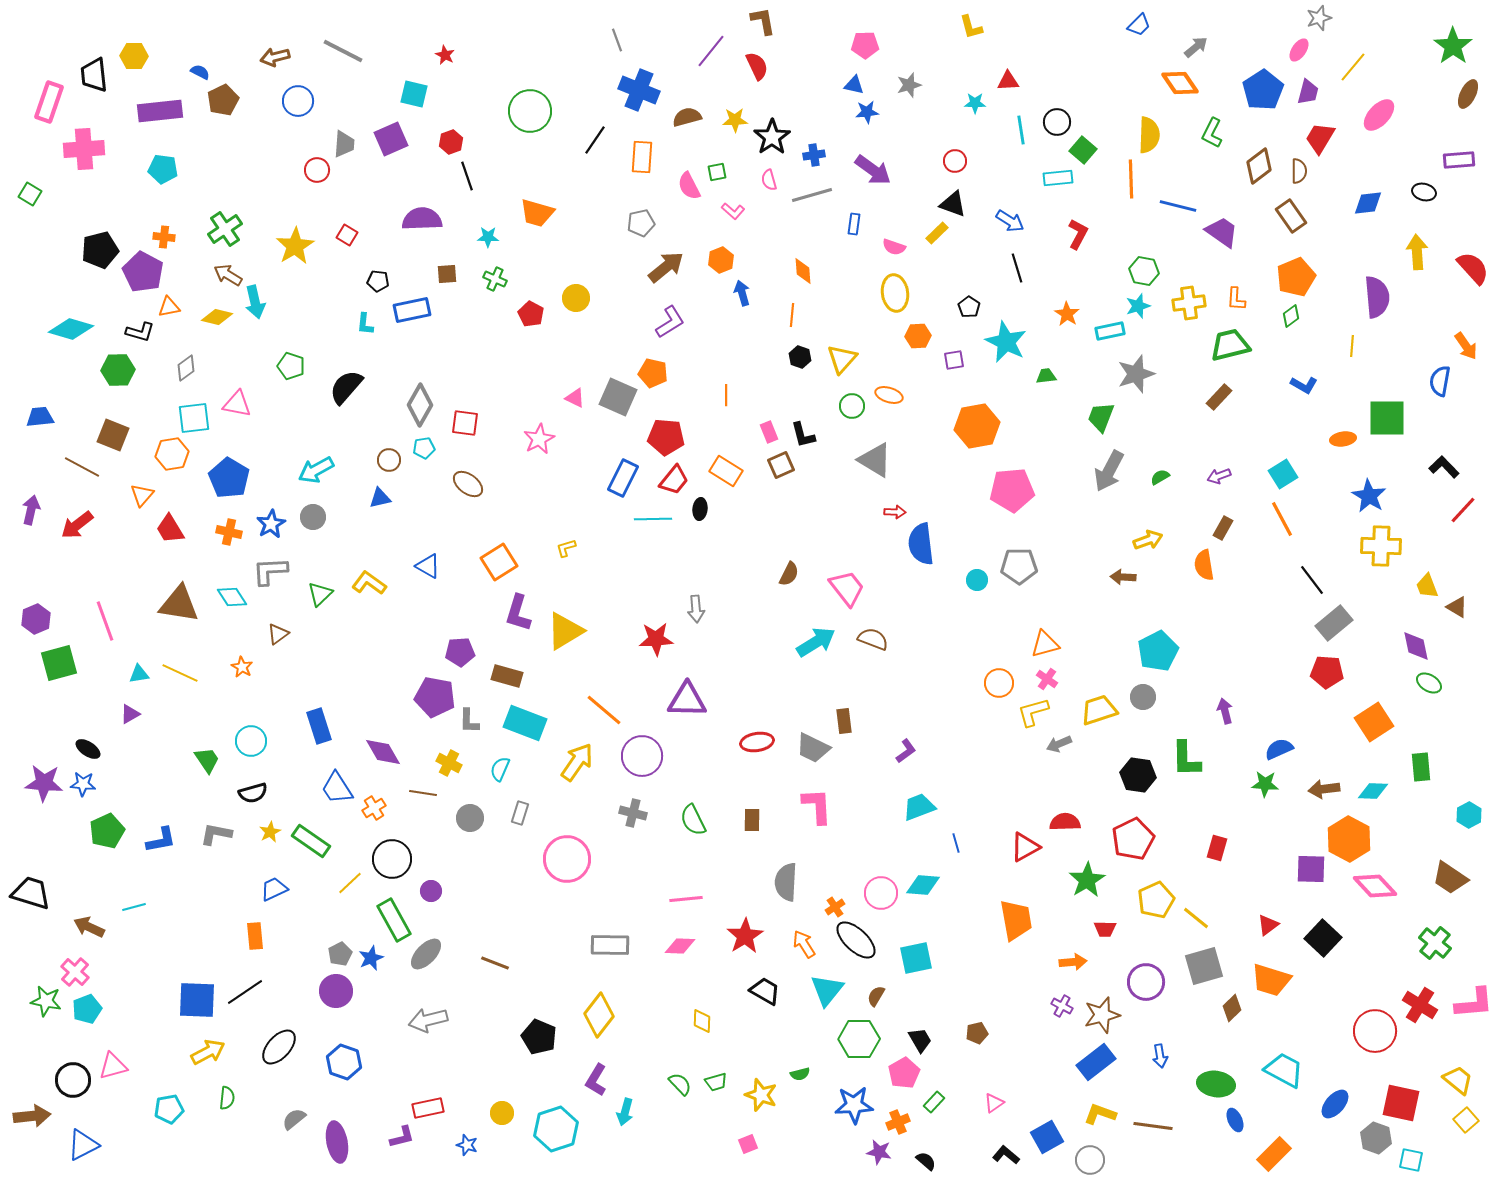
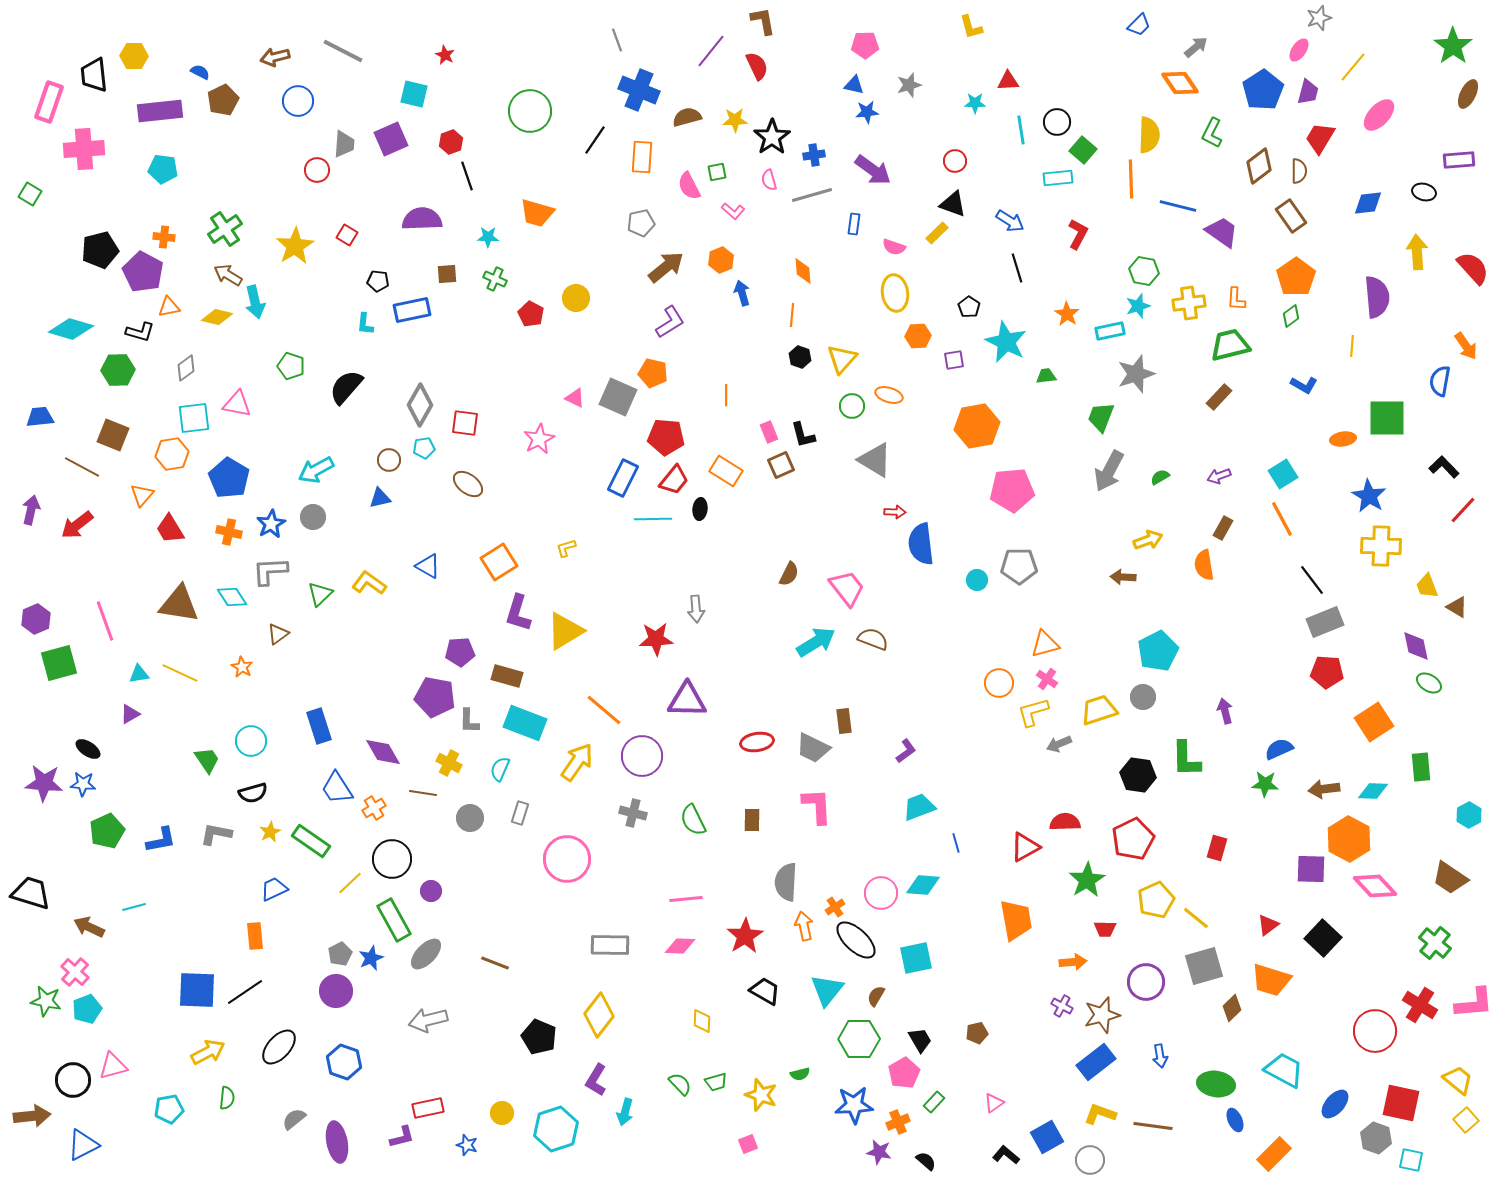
orange pentagon at (1296, 277): rotated 12 degrees counterclockwise
gray rectangle at (1334, 623): moved 9 px left, 1 px up; rotated 18 degrees clockwise
orange arrow at (804, 944): moved 18 px up; rotated 20 degrees clockwise
blue square at (197, 1000): moved 10 px up
